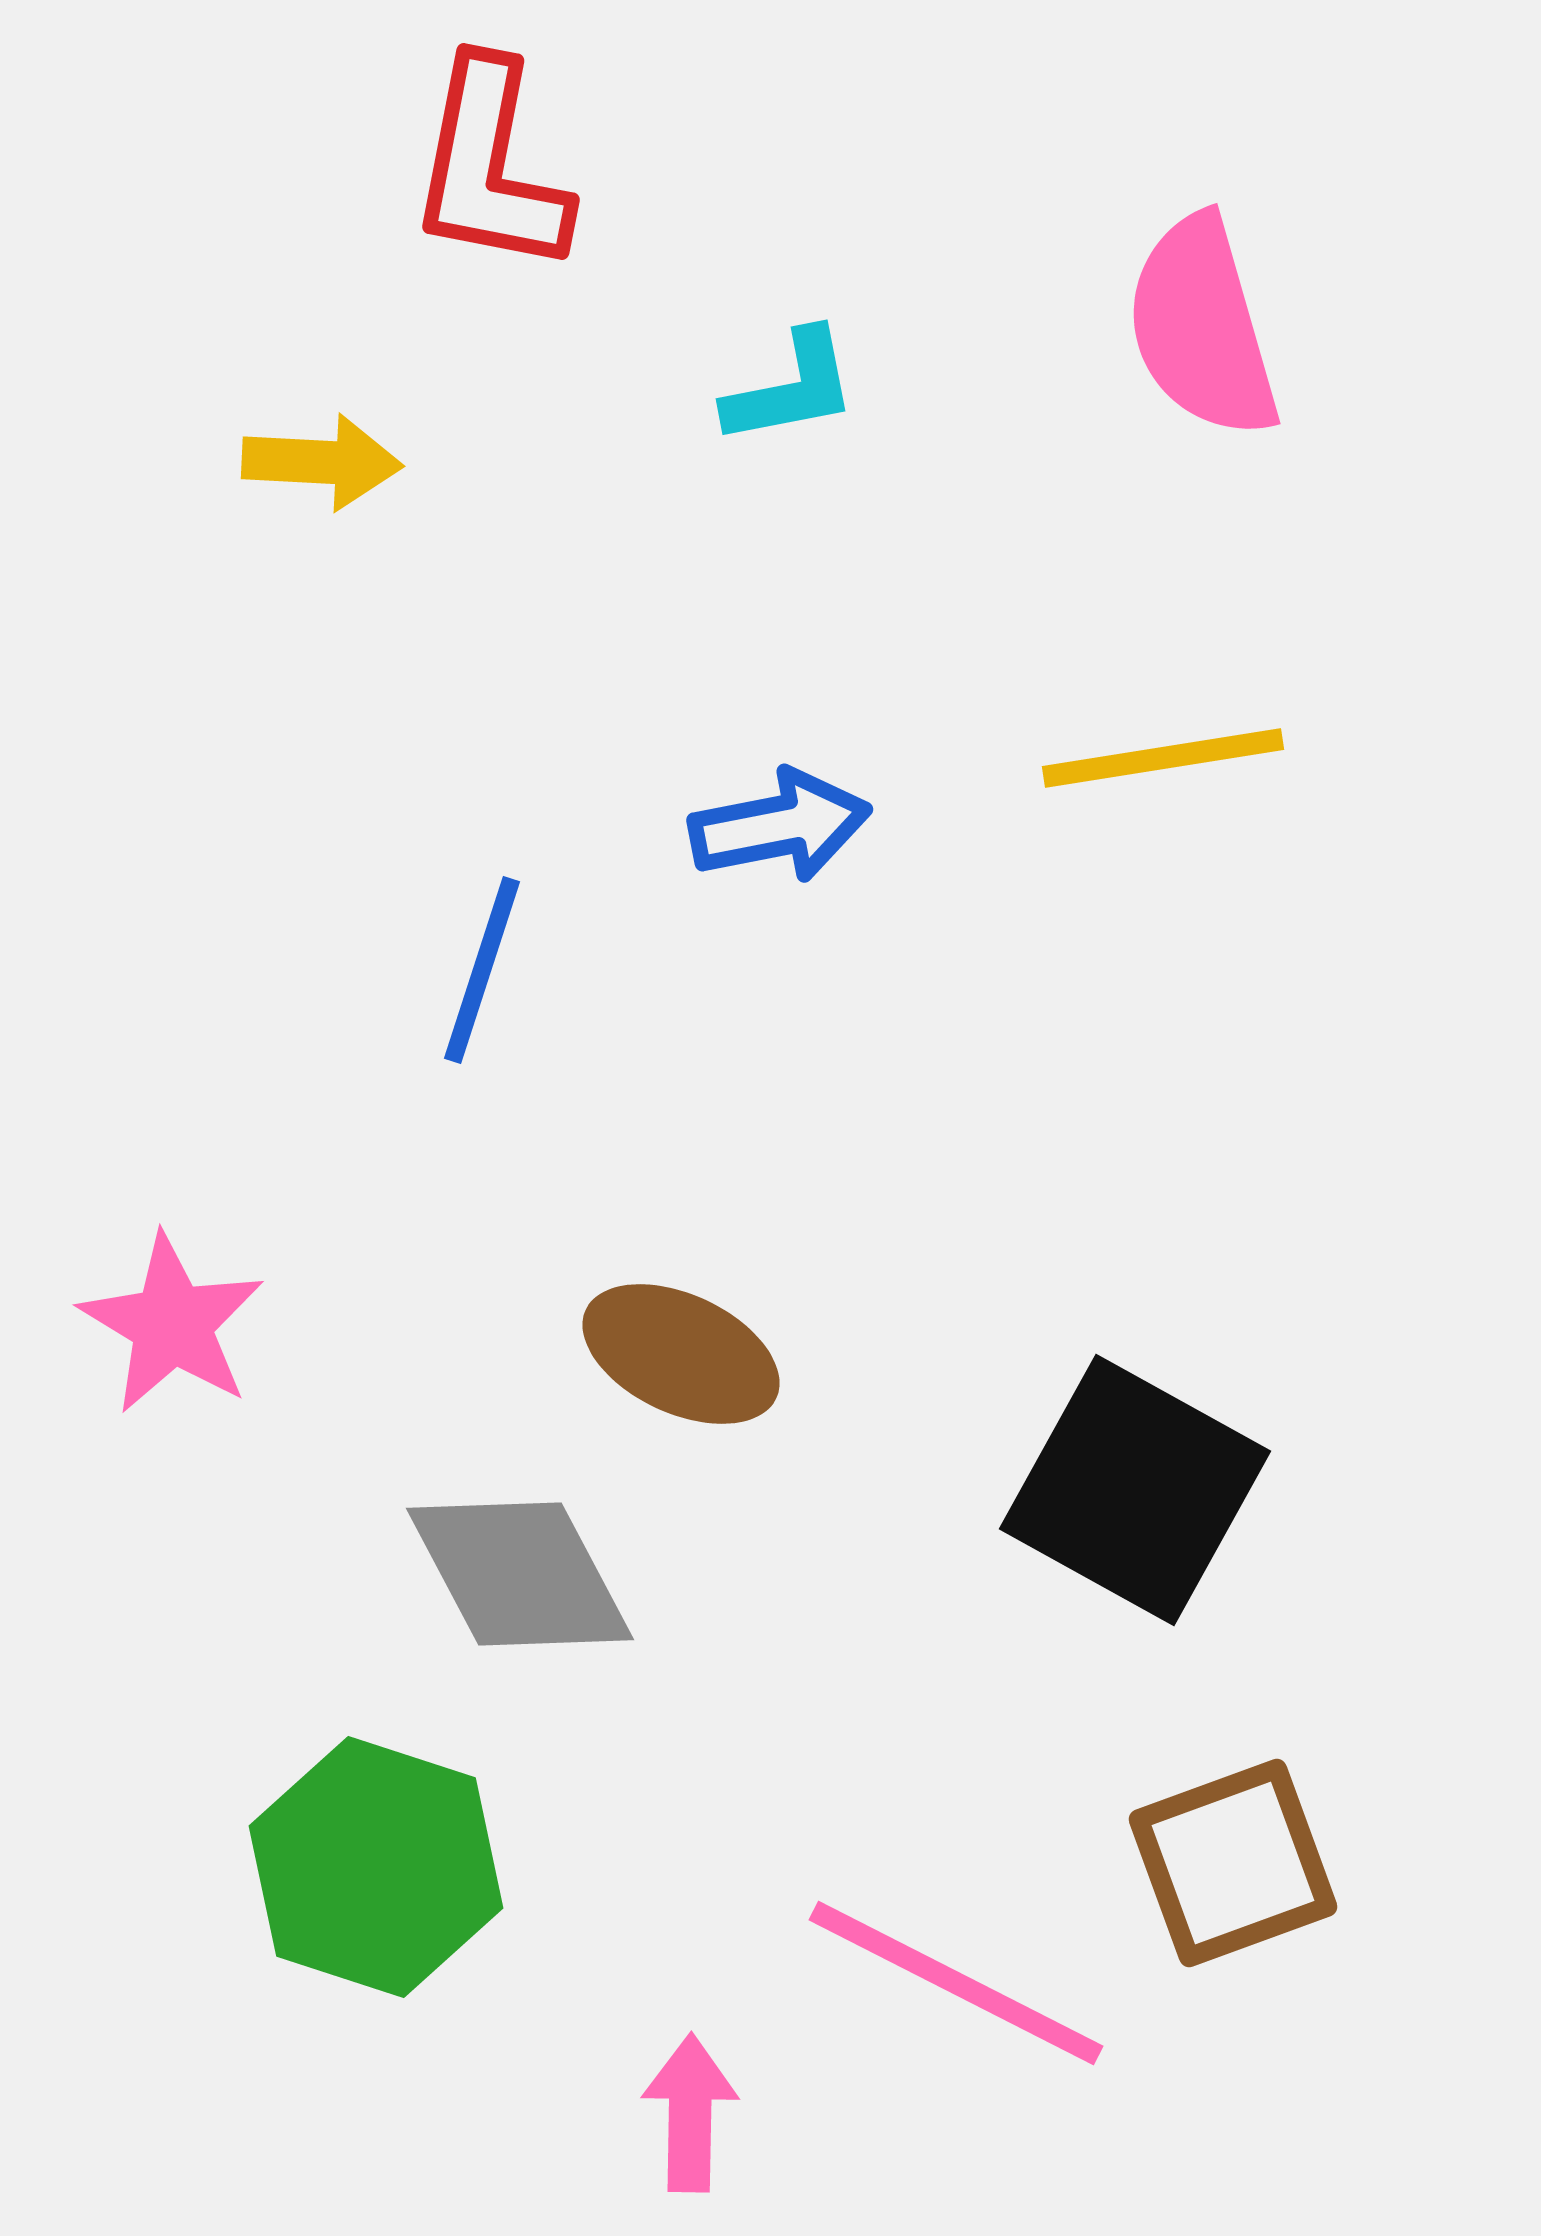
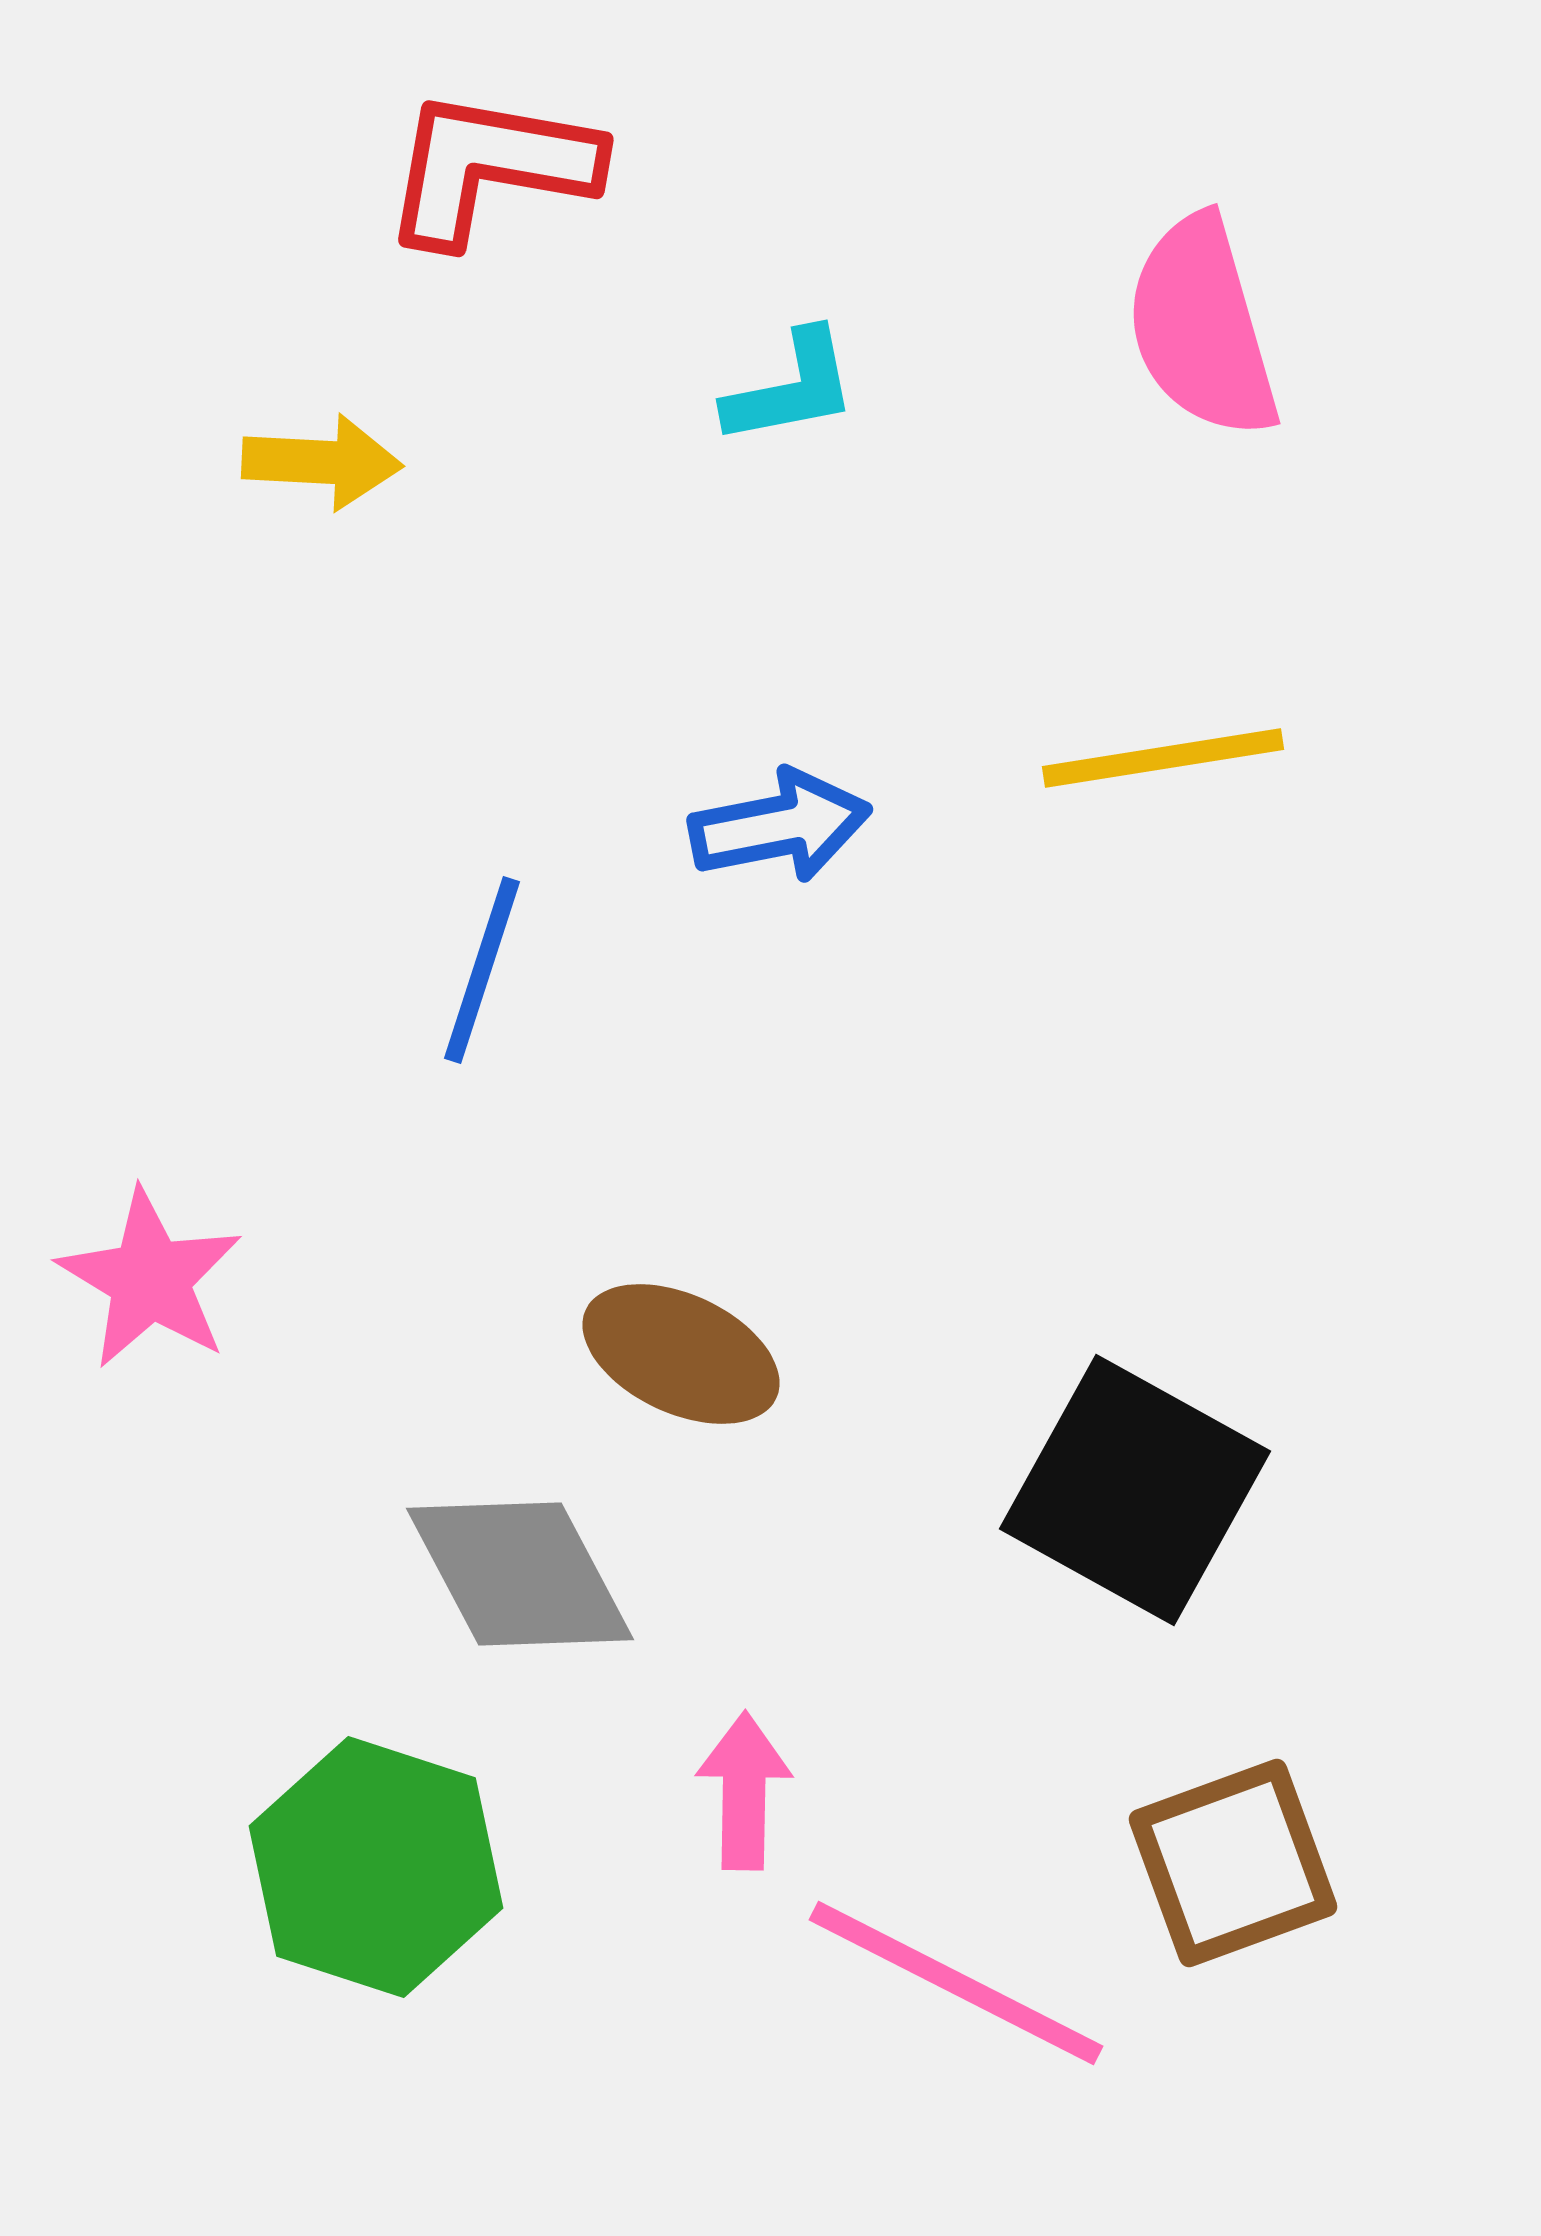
red L-shape: rotated 89 degrees clockwise
pink star: moved 22 px left, 45 px up
pink arrow: moved 54 px right, 322 px up
